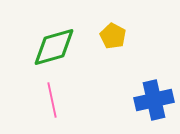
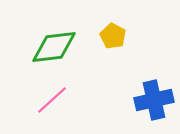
green diamond: rotated 9 degrees clockwise
pink line: rotated 60 degrees clockwise
